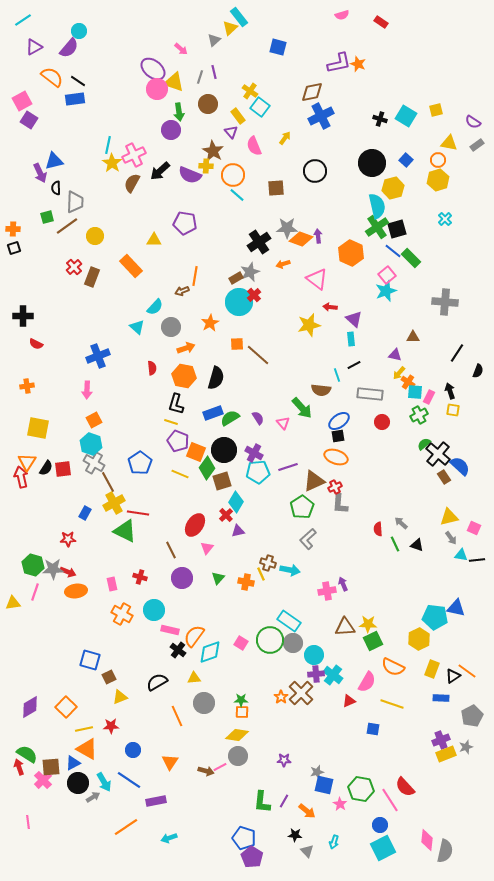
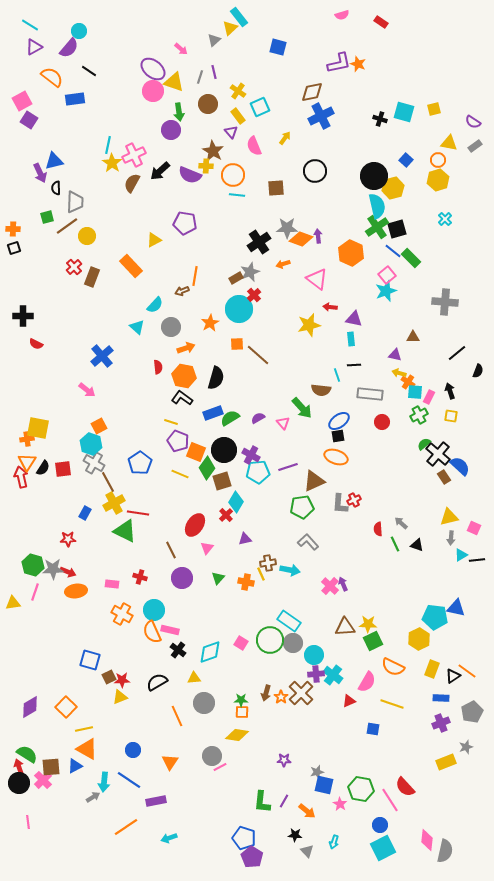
cyan line at (23, 20): moved 7 px right, 5 px down; rotated 66 degrees clockwise
black line at (78, 81): moved 11 px right, 10 px up
pink circle at (157, 89): moved 4 px left, 2 px down
yellow cross at (250, 91): moved 12 px left
cyan square at (260, 107): rotated 30 degrees clockwise
yellow square at (436, 110): moved 2 px left, 1 px up
cyan square at (406, 116): moved 2 px left, 4 px up; rotated 15 degrees counterclockwise
gray rectangle at (477, 145): moved 2 px left, 1 px down
black circle at (372, 163): moved 2 px right, 13 px down
cyan line at (237, 195): rotated 35 degrees counterclockwise
yellow circle at (95, 236): moved 8 px left
yellow triangle at (154, 240): rotated 28 degrees counterclockwise
cyan circle at (239, 302): moved 7 px down
cyan semicircle at (155, 307): moved 2 px up
purple triangle at (354, 319): rotated 30 degrees counterclockwise
black line at (457, 353): rotated 18 degrees clockwise
blue cross at (98, 356): moved 4 px right; rotated 20 degrees counterclockwise
black line at (354, 365): rotated 24 degrees clockwise
red semicircle at (152, 368): moved 6 px right, 1 px up
yellow arrow at (399, 373): rotated 64 degrees clockwise
orange cross at (27, 386): moved 53 px down
pink arrow at (87, 390): rotated 54 degrees counterclockwise
black L-shape at (176, 404): moved 6 px right, 6 px up; rotated 110 degrees clockwise
yellow square at (453, 410): moved 2 px left, 6 px down
purple semicircle at (258, 418): rotated 88 degrees counterclockwise
orange square at (94, 420): moved 5 px right, 6 px down
purple cross at (254, 453): moved 3 px left, 2 px down
black semicircle at (46, 468): moved 3 px left
red cross at (335, 487): moved 19 px right, 13 px down
green pentagon at (302, 507): rotated 25 degrees clockwise
purple triangle at (238, 531): moved 7 px right, 8 px down
gray arrow at (451, 538): rotated 40 degrees clockwise
gray L-shape at (308, 539): moved 3 px down; rotated 90 degrees clockwise
cyan triangle at (461, 555): rotated 40 degrees counterclockwise
brown cross at (268, 563): rotated 28 degrees counterclockwise
pink rectangle at (112, 584): rotated 72 degrees counterclockwise
pink cross at (327, 591): moved 3 px right, 5 px up; rotated 36 degrees counterclockwise
orange semicircle at (194, 636): moved 42 px left, 4 px up; rotated 60 degrees counterclockwise
gray pentagon at (472, 716): moved 4 px up
red star at (111, 726): moved 11 px right, 46 px up
purple cross at (441, 740): moved 17 px up
yellow rectangle at (446, 754): moved 8 px down
gray circle at (238, 756): moved 26 px left
blue triangle at (73, 763): moved 2 px right, 3 px down
brown arrow at (206, 771): moved 60 px right, 78 px up; rotated 91 degrees clockwise
cyan arrow at (104, 782): rotated 36 degrees clockwise
black circle at (78, 783): moved 59 px left
